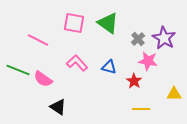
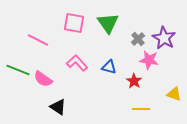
green triangle: rotated 20 degrees clockwise
pink star: moved 1 px right, 1 px up
yellow triangle: rotated 21 degrees clockwise
